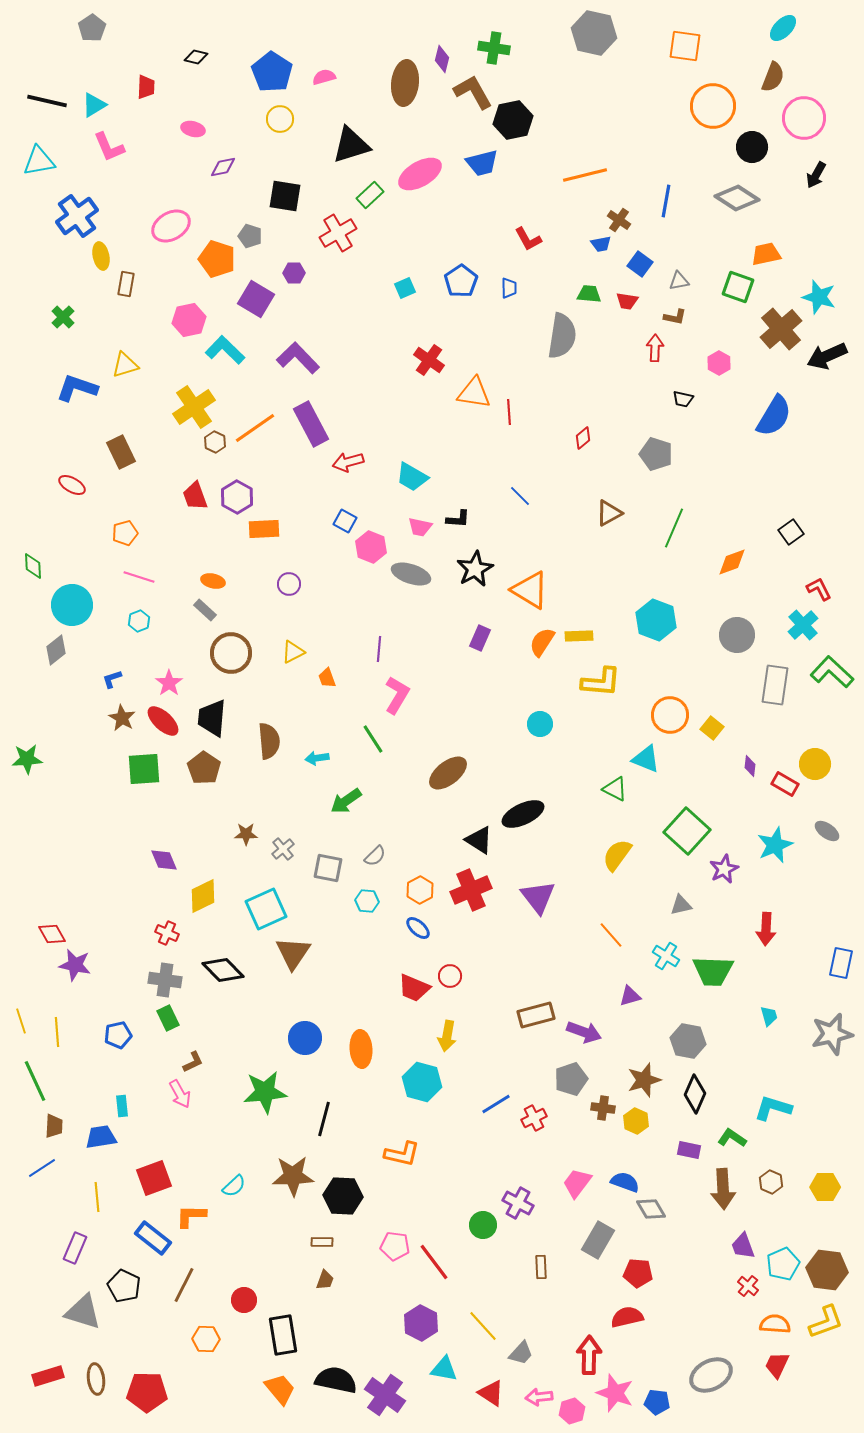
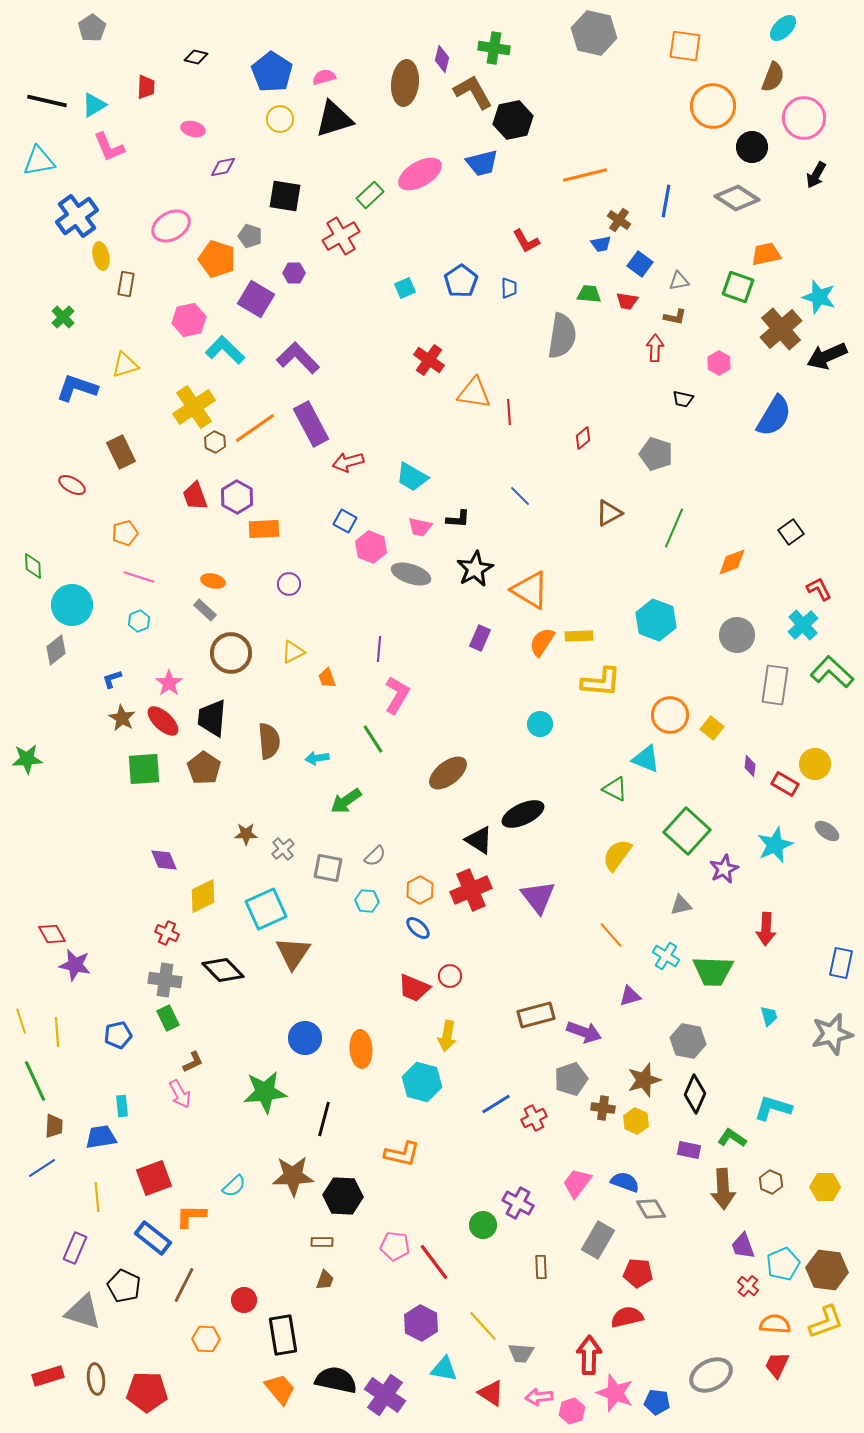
black triangle at (351, 145): moved 17 px left, 26 px up
red cross at (338, 233): moved 3 px right, 3 px down
red L-shape at (528, 239): moved 2 px left, 2 px down
gray trapezoid at (521, 1353): rotated 52 degrees clockwise
